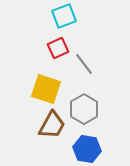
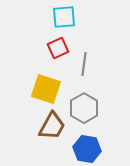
cyan square: moved 1 px down; rotated 15 degrees clockwise
gray line: rotated 45 degrees clockwise
gray hexagon: moved 1 px up
brown trapezoid: moved 1 px down
